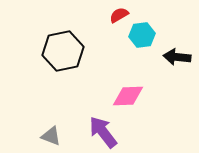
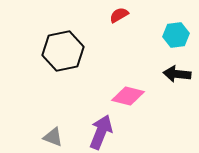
cyan hexagon: moved 34 px right
black arrow: moved 17 px down
pink diamond: rotated 16 degrees clockwise
purple arrow: moved 2 px left; rotated 60 degrees clockwise
gray triangle: moved 2 px right, 1 px down
